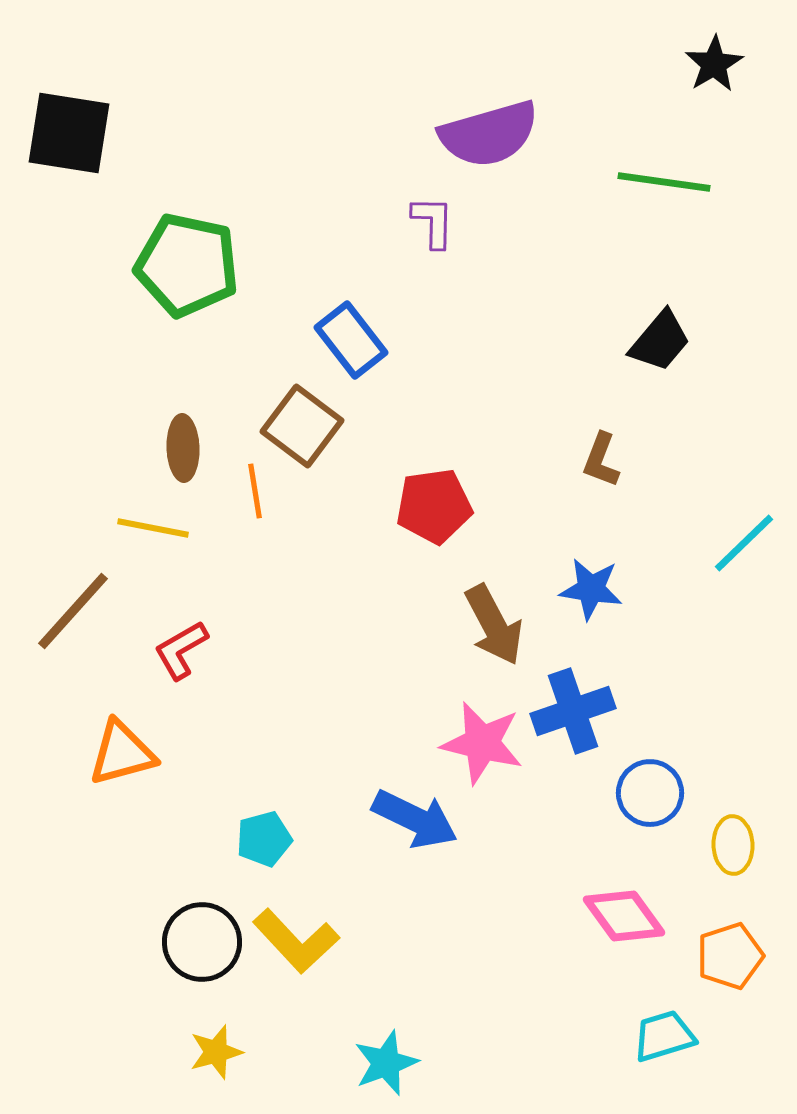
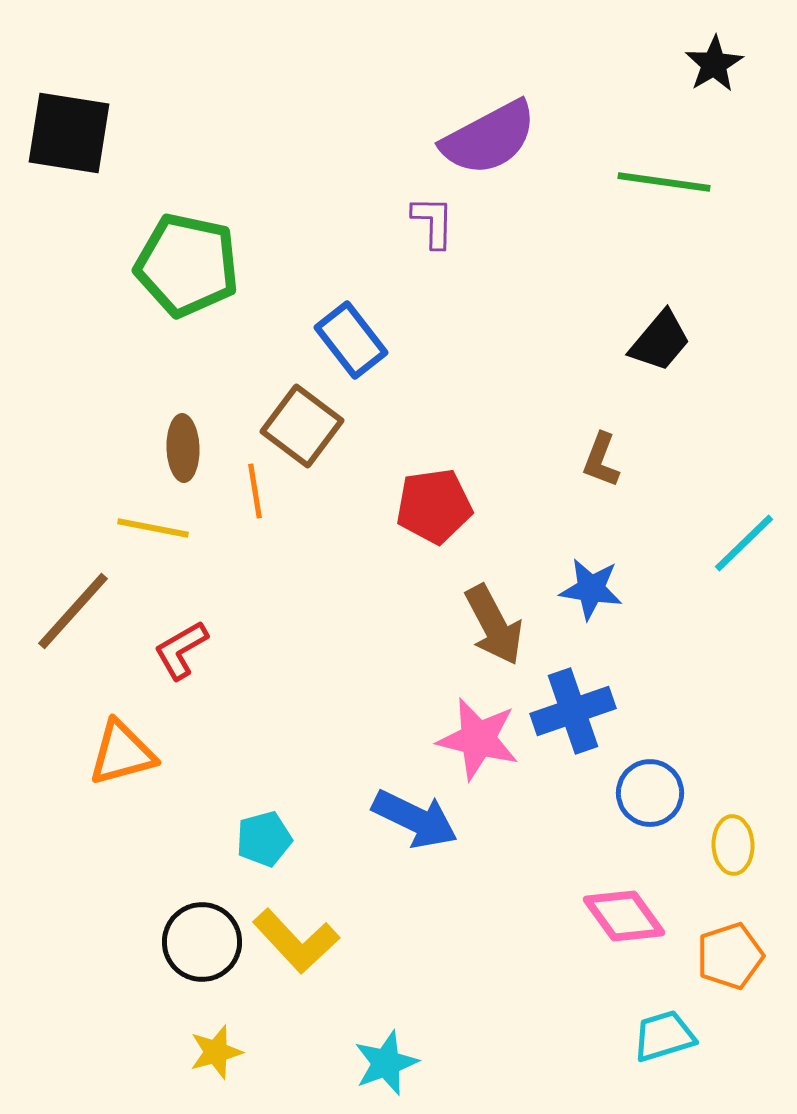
purple semicircle: moved 4 px down; rotated 12 degrees counterclockwise
pink star: moved 4 px left, 4 px up
